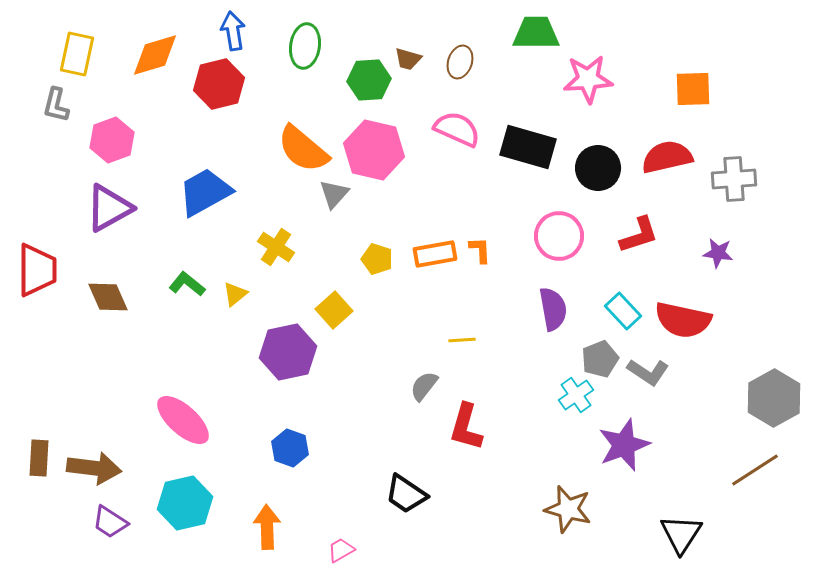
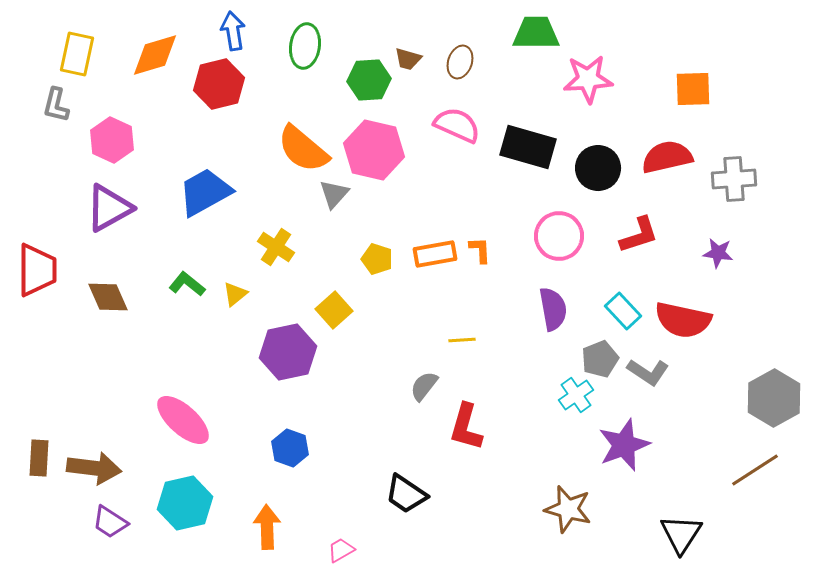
pink semicircle at (457, 129): moved 4 px up
pink hexagon at (112, 140): rotated 15 degrees counterclockwise
